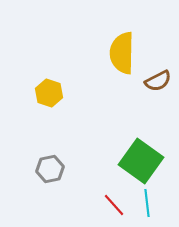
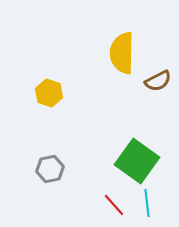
green square: moved 4 px left
